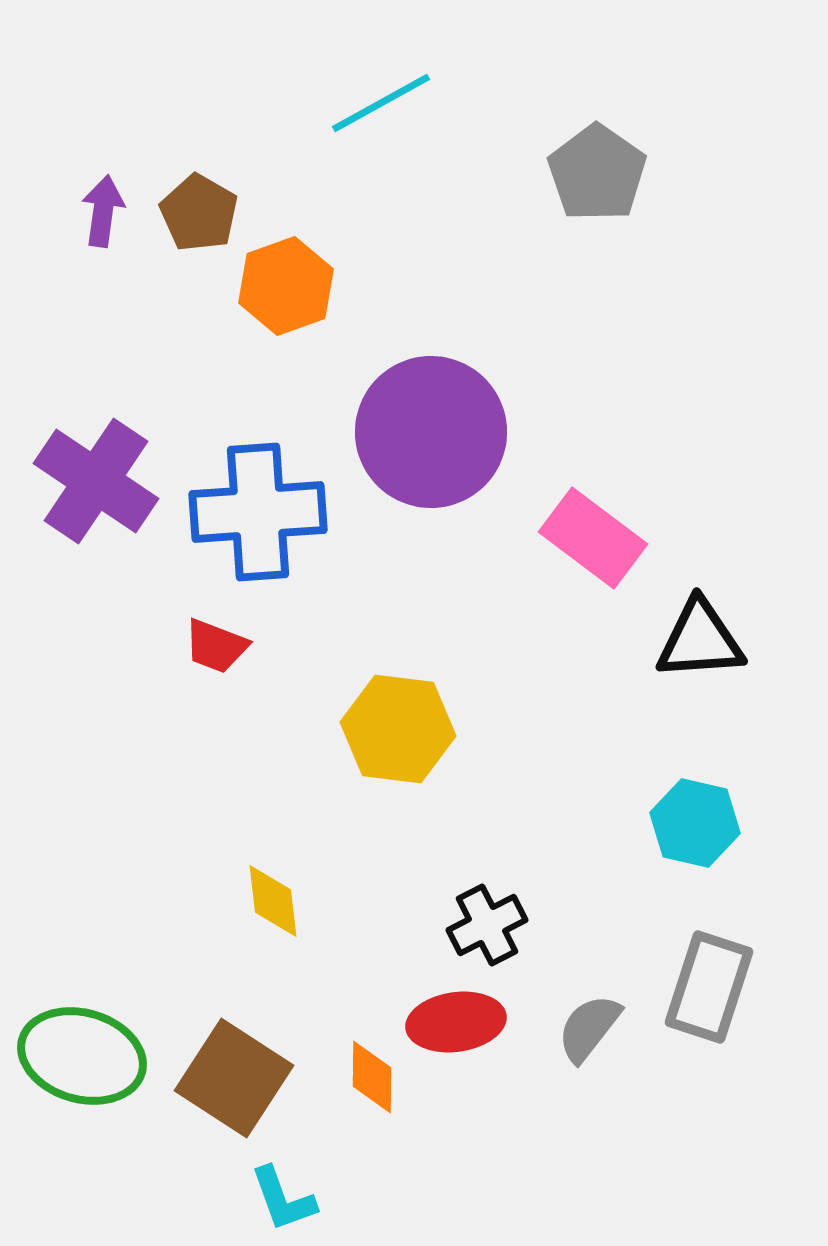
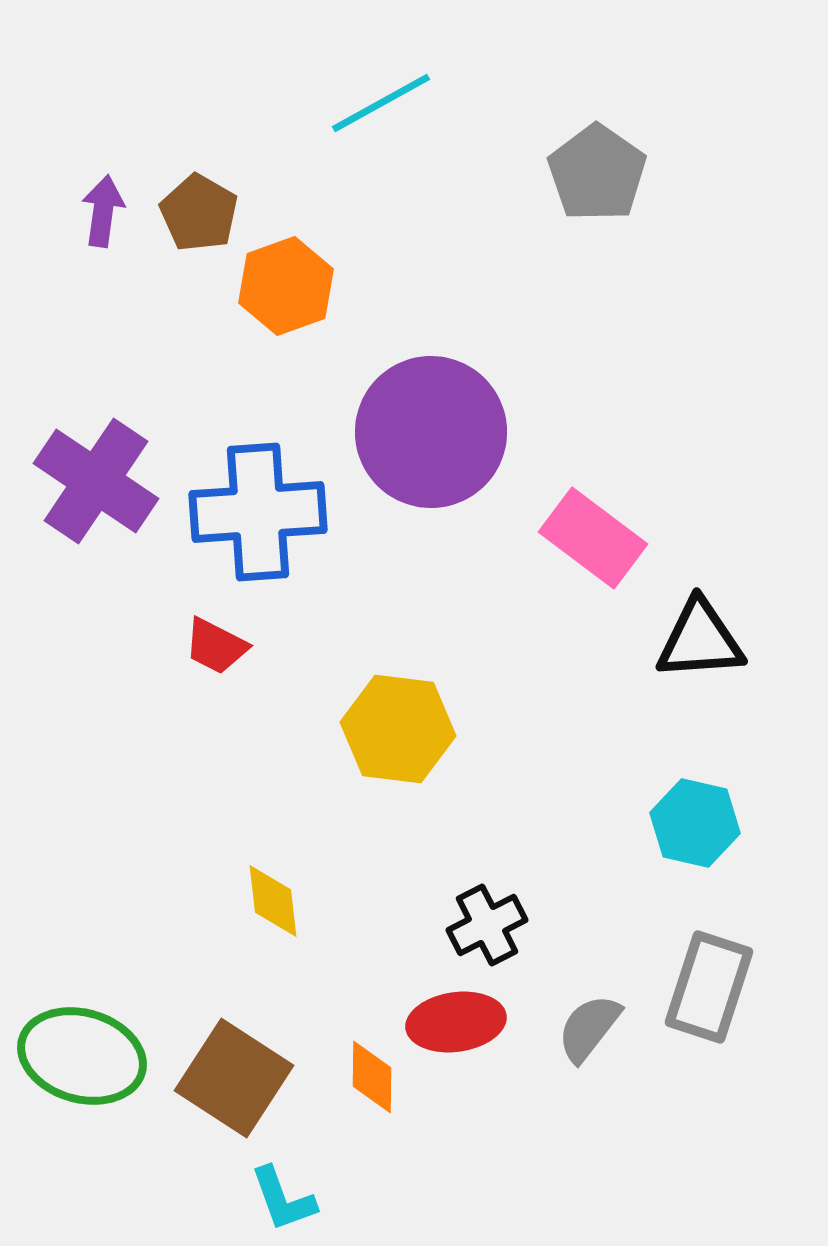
red trapezoid: rotated 6 degrees clockwise
